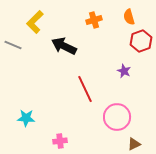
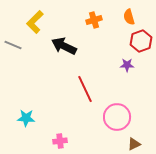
purple star: moved 3 px right, 6 px up; rotated 24 degrees counterclockwise
